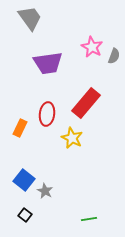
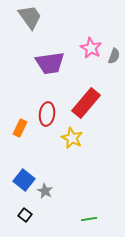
gray trapezoid: moved 1 px up
pink star: moved 1 px left, 1 px down
purple trapezoid: moved 2 px right
